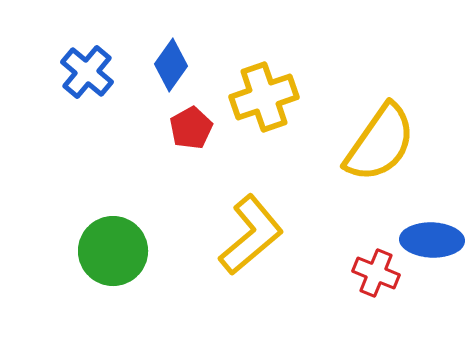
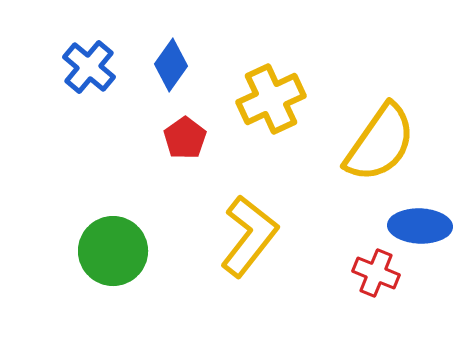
blue cross: moved 2 px right, 5 px up
yellow cross: moved 7 px right, 2 px down; rotated 6 degrees counterclockwise
red pentagon: moved 6 px left, 10 px down; rotated 6 degrees counterclockwise
yellow L-shape: moved 2 px left, 1 px down; rotated 12 degrees counterclockwise
blue ellipse: moved 12 px left, 14 px up
